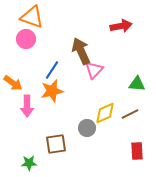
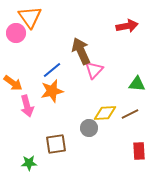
orange triangle: moved 2 px left; rotated 35 degrees clockwise
red arrow: moved 6 px right
pink circle: moved 10 px left, 6 px up
blue line: rotated 18 degrees clockwise
pink arrow: rotated 15 degrees counterclockwise
yellow diamond: rotated 20 degrees clockwise
gray circle: moved 2 px right
red rectangle: moved 2 px right
